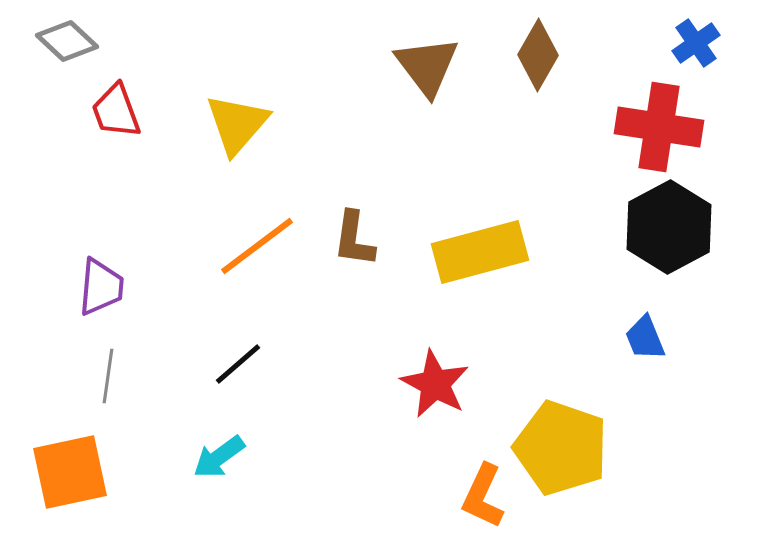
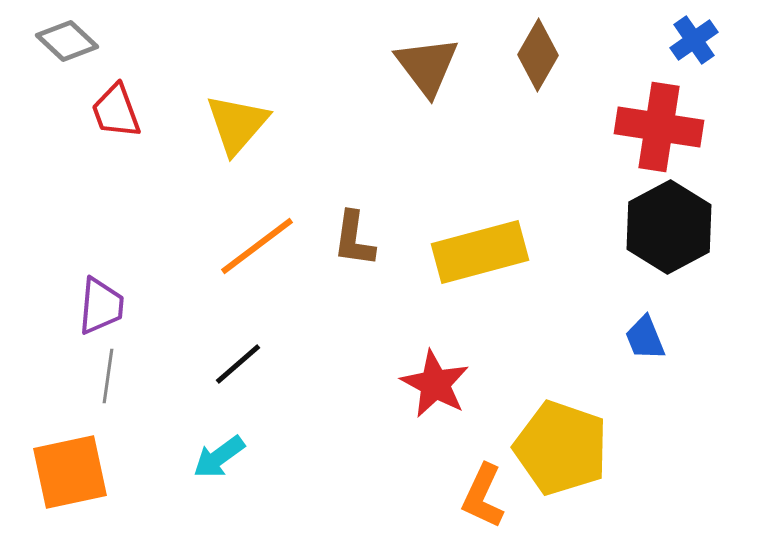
blue cross: moved 2 px left, 3 px up
purple trapezoid: moved 19 px down
